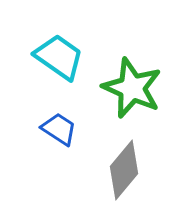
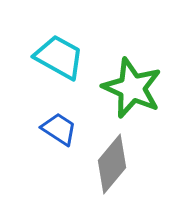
cyan trapezoid: rotated 6 degrees counterclockwise
gray diamond: moved 12 px left, 6 px up
